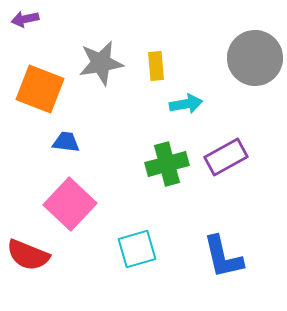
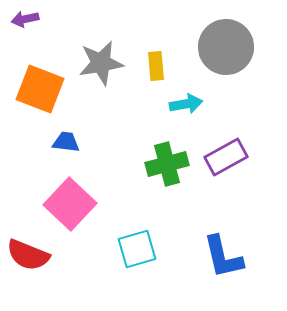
gray circle: moved 29 px left, 11 px up
